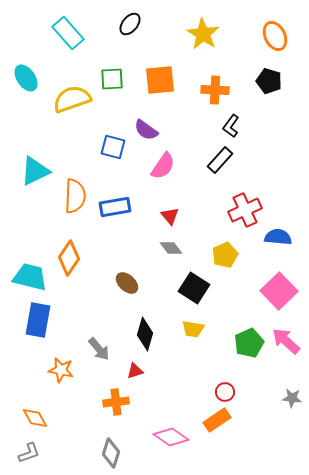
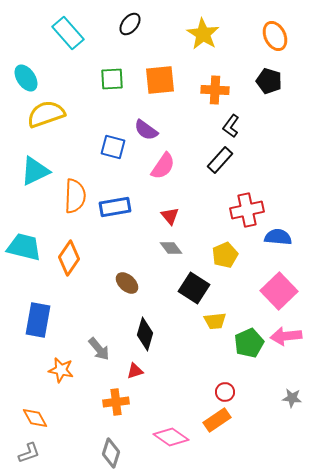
yellow semicircle at (72, 99): moved 26 px left, 15 px down
red cross at (245, 210): moved 2 px right; rotated 12 degrees clockwise
cyan trapezoid at (30, 277): moved 6 px left, 30 px up
yellow trapezoid at (193, 329): moved 22 px right, 8 px up; rotated 15 degrees counterclockwise
pink arrow at (286, 341): moved 5 px up; rotated 48 degrees counterclockwise
